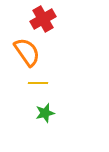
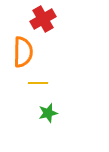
orange semicircle: moved 4 px left; rotated 36 degrees clockwise
green star: moved 3 px right
